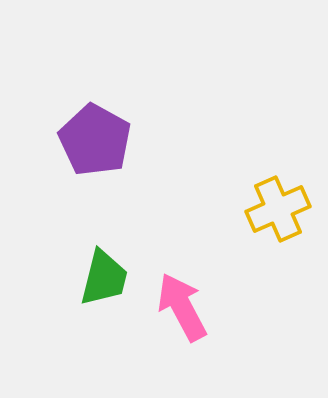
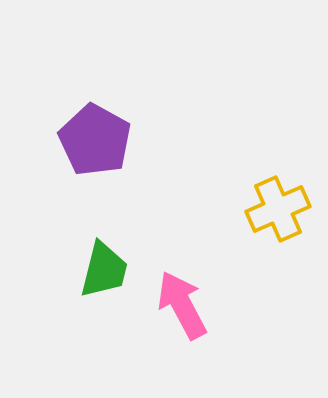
green trapezoid: moved 8 px up
pink arrow: moved 2 px up
